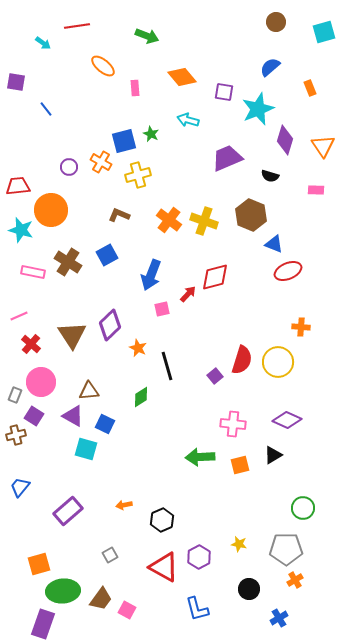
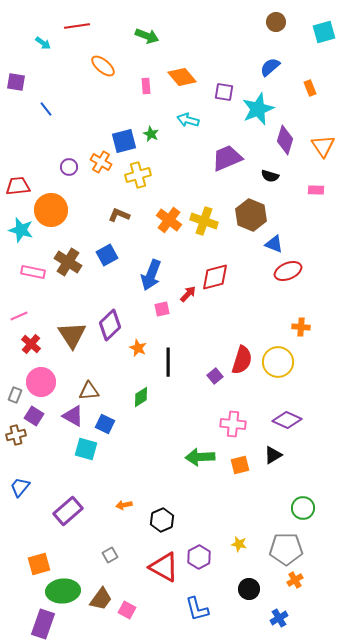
pink rectangle at (135, 88): moved 11 px right, 2 px up
black line at (167, 366): moved 1 px right, 4 px up; rotated 16 degrees clockwise
